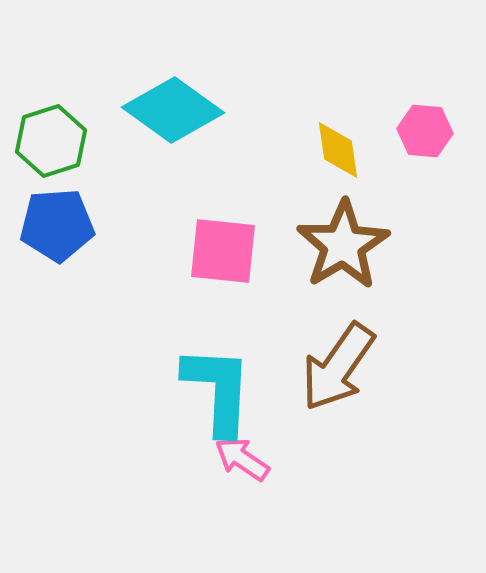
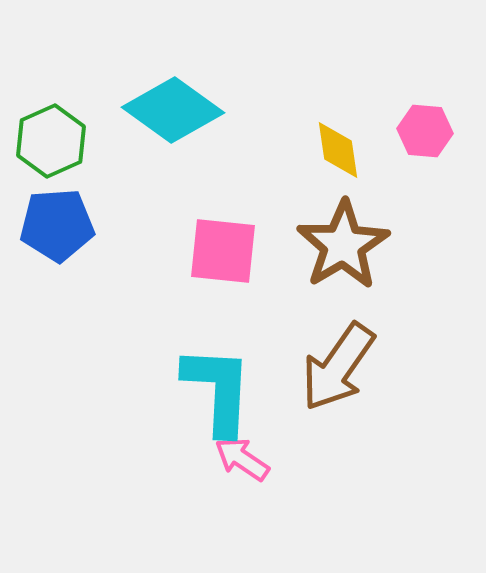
green hexagon: rotated 6 degrees counterclockwise
